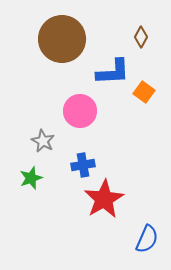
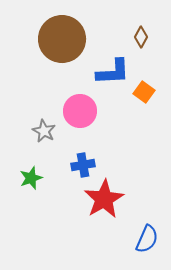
gray star: moved 1 px right, 10 px up
